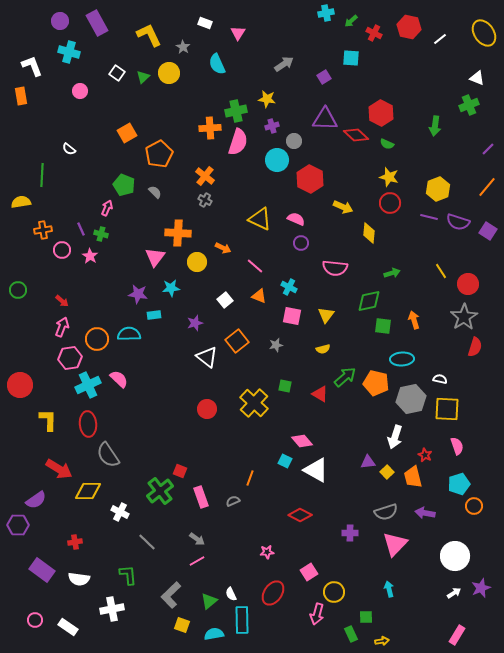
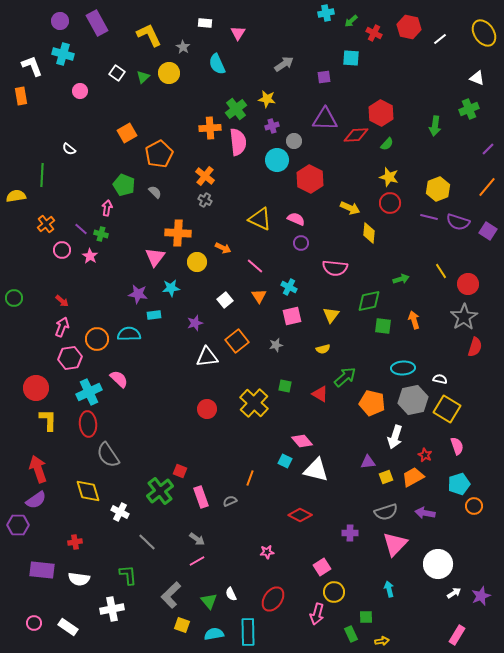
white rectangle at (205, 23): rotated 16 degrees counterclockwise
cyan cross at (69, 52): moved 6 px left, 2 px down
purple square at (324, 77): rotated 24 degrees clockwise
green cross at (469, 105): moved 4 px down
green cross at (236, 111): moved 2 px up; rotated 25 degrees counterclockwise
red diamond at (356, 135): rotated 45 degrees counterclockwise
pink semicircle at (238, 142): rotated 24 degrees counterclockwise
green semicircle at (387, 144): rotated 72 degrees counterclockwise
yellow semicircle at (21, 202): moved 5 px left, 6 px up
yellow arrow at (343, 207): moved 7 px right, 1 px down
pink arrow at (107, 208): rotated 14 degrees counterclockwise
purple line at (81, 229): rotated 24 degrees counterclockwise
orange cross at (43, 230): moved 3 px right, 6 px up; rotated 30 degrees counterclockwise
green arrow at (392, 273): moved 9 px right, 6 px down
green circle at (18, 290): moved 4 px left, 8 px down
orange triangle at (259, 296): rotated 35 degrees clockwise
yellow triangle at (326, 315): moved 5 px right
pink square at (292, 316): rotated 24 degrees counterclockwise
white triangle at (207, 357): rotated 45 degrees counterclockwise
cyan ellipse at (402, 359): moved 1 px right, 9 px down
orange pentagon at (376, 383): moved 4 px left, 20 px down
red circle at (20, 385): moved 16 px right, 3 px down
cyan cross at (88, 385): moved 1 px right, 7 px down
gray hexagon at (411, 399): moved 2 px right, 1 px down
yellow square at (447, 409): rotated 28 degrees clockwise
red arrow at (59, 469): moved 21 px left; rotated 140 degrees counterclockwise
white triangle at (316, 470): rotated 16 degrees counterclockwise
yellow square at (387, 472): moved 1 px left, 5 px down; rotated 24 degrees clockwise
orange trapezoid at (413, 477): rotated 75 degrees clockwise
yellow diamond at (88, 491): rotated 72 degrees clockwise
gray semicircle at (233, 501): moved 3 px left
white circle at (455, 556): moved 17 px left, 8 px down
purple rectangle at (42, 570): rotated 30 degrees counterclockwise
pink square at (309, 572): moved 13 px right, 5 px up
purple star at (481, 588): moved 8 px down
red ellipse at (273, 593): moved 6 px down
green triangle at (209, 601): rotated 30 degrees counterclockwise
pink circle at (35, 620): moved 1 px left, 3 px down
cyan rectangle at (242, 620): moved 6 px right, 12 px down
